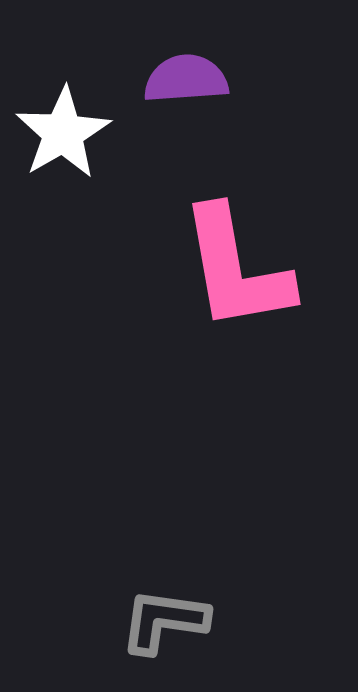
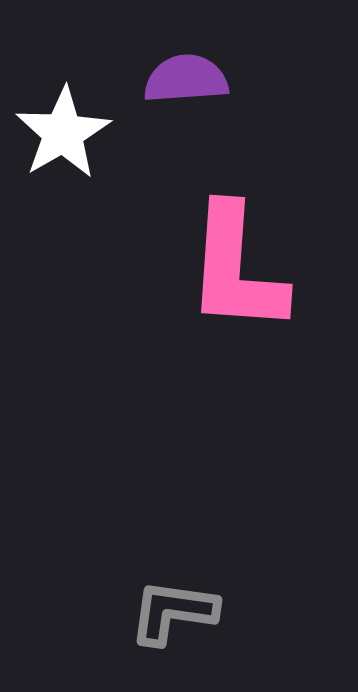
pink L-shape: rotated 14 degrees clockwise
gray L-shape: moved 9 px right, 9 px up
